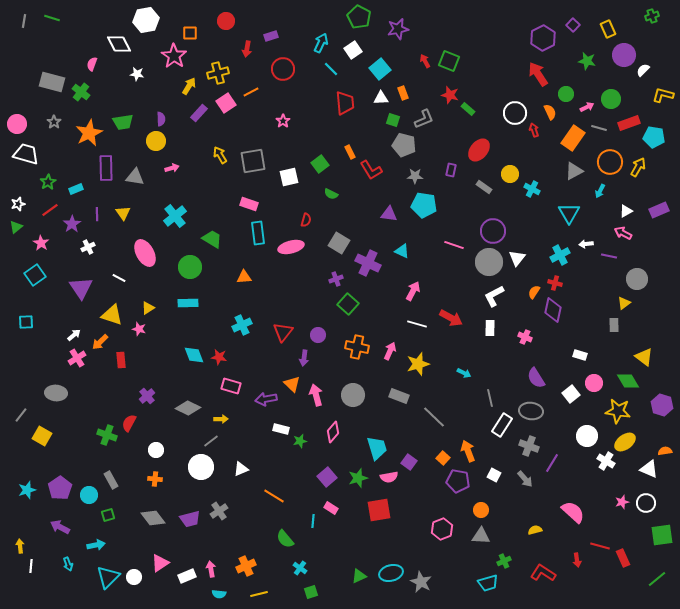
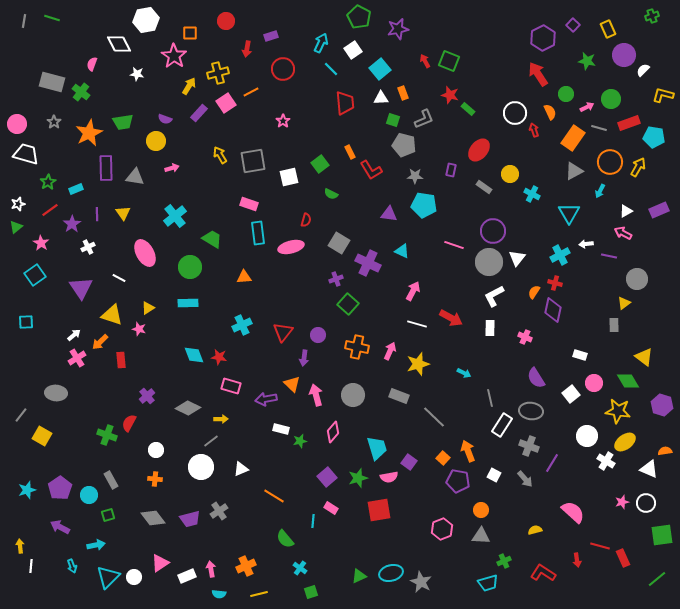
purple semicircle at (161, 119): moved 4 px right; rotated 112 degrees clockwise
cyan cross at (532, 189): moved 5 px down
cyan arrow at (68, 564): moved 4 px right, 2 px down
